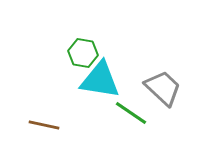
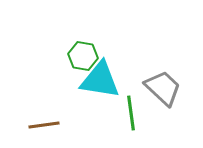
green hexagon: moved 3 px down
green line: rotated 48 degrees clockwise
brown line: rotated 20 degrees counterclockwise
